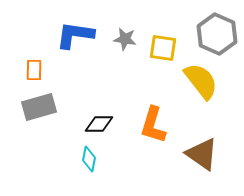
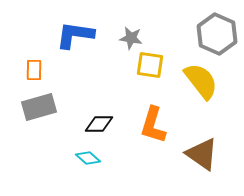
gray star: moved 6 px right, 1 px up
yellow square: moved 13 px left, 17 px down
cyan diamond: moved 1 px left, 1 px up; rotated 60 degrees counterclockwise
